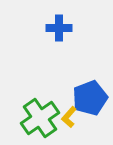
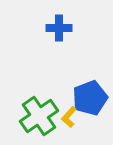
green cross: moved 1 px left, 2 px up
